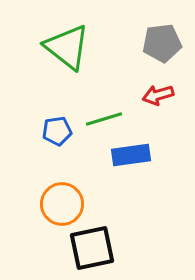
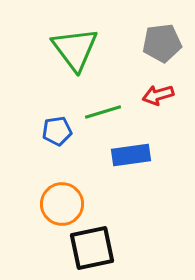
green triangle: moved 8 px right, 2 px down; rotated 15 degrees clockwise
green line: moved 1 px left, 7 px up
